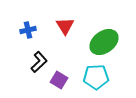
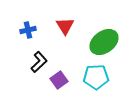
purple square: rotated 24 degrees clockwise
